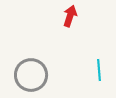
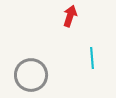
cyan line: moved 7 px left, 12 px up
